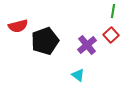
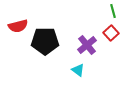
green line: rotated 24 degrees counterclockwise
red square: moved 2 px up
black pentagon: rotated 20 degrees clockwise
cyan triangle: moved 5 px up
